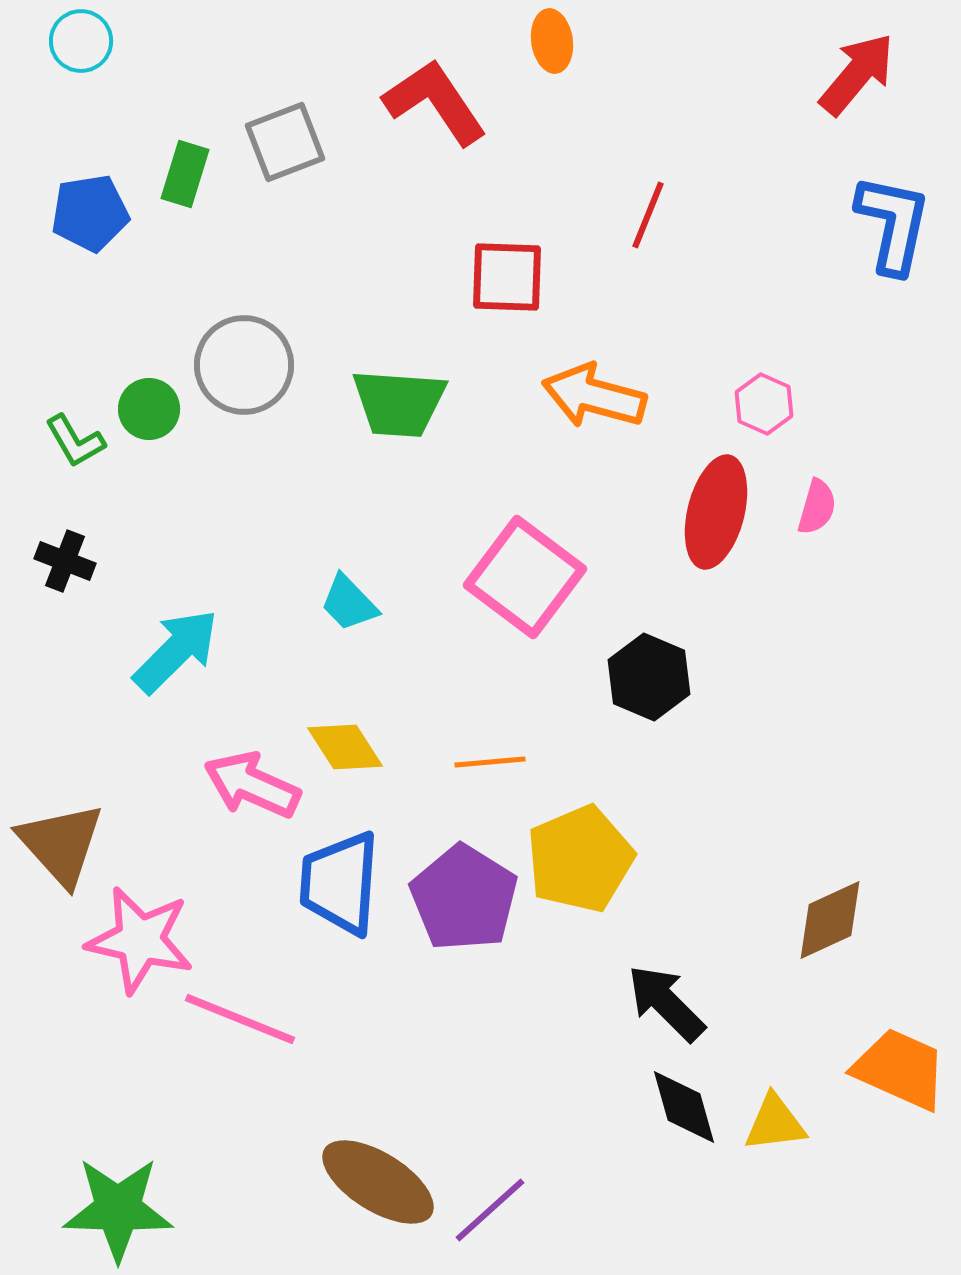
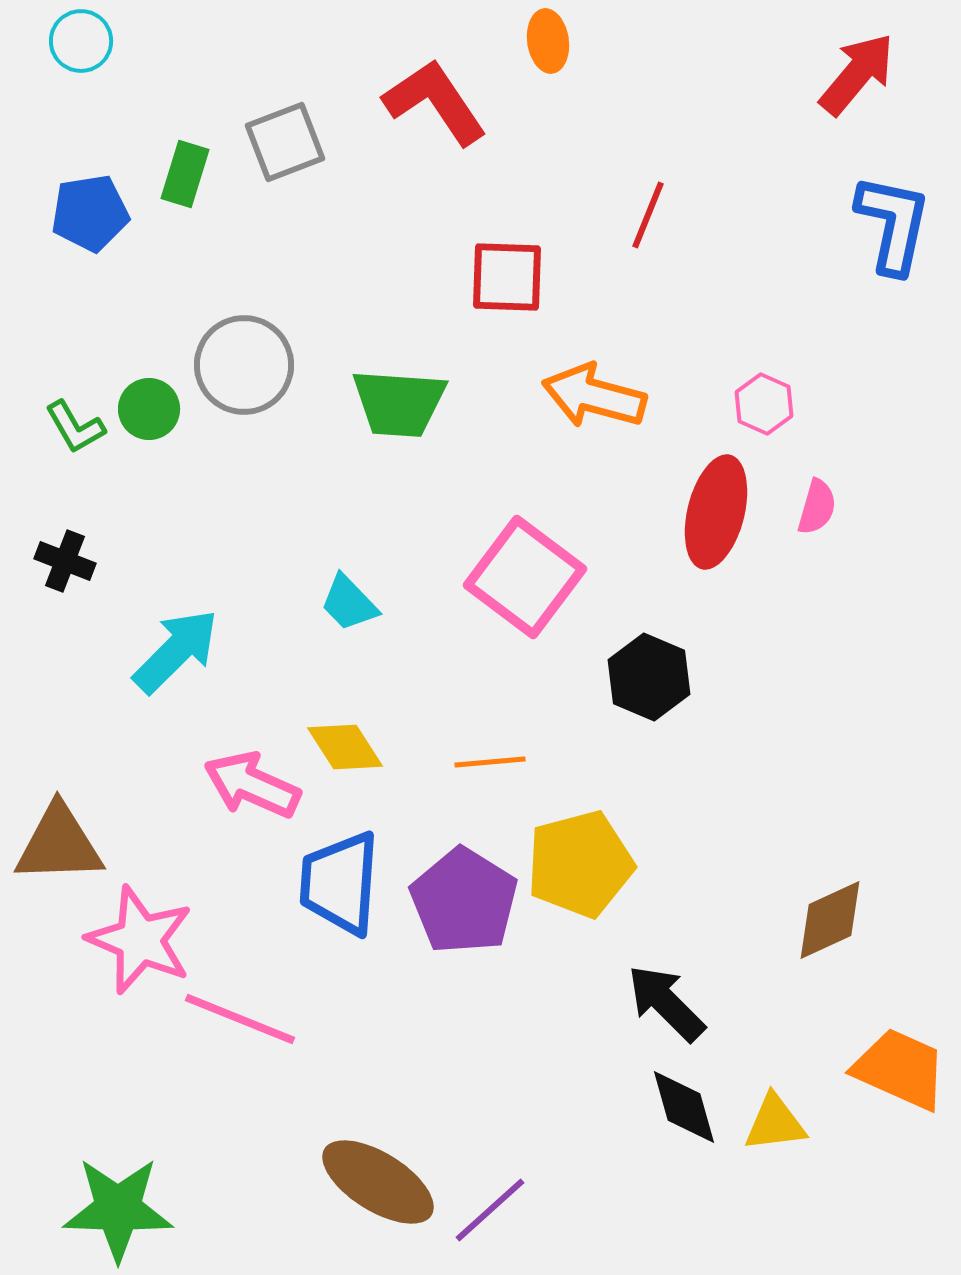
orange ellipse: moved 4 px left
green L-shape: moved 14 px up
brown triangle: moved 2 px left; rotated 50 degrees counterclockwise
yellow pentagon: moved 5 px down; rotated 8 degrees clockwise
purple pentagon: moved 3 px down
pink star: rotated 10 degrees clockwise
